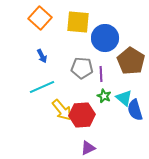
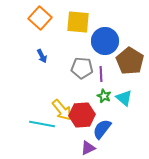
blue circle: moved 3 px down
brown pentagon: moved 1 px left
cyan line: moved 37 px down; rotated 35 degrees clockwise
blue semicircle: moved 33 px left, 19 px down; rotated 55 degrees clockwise
